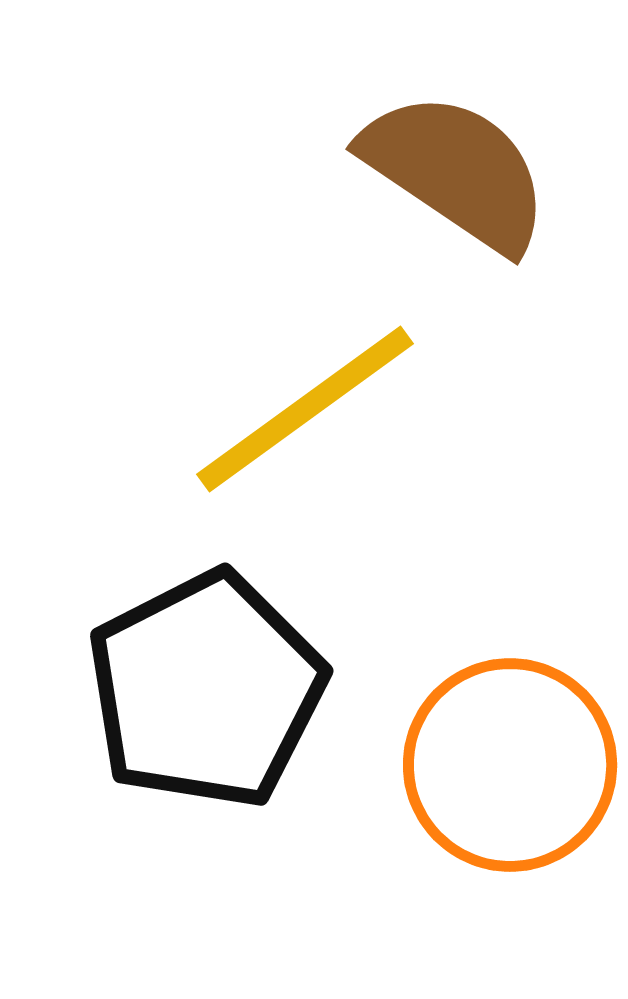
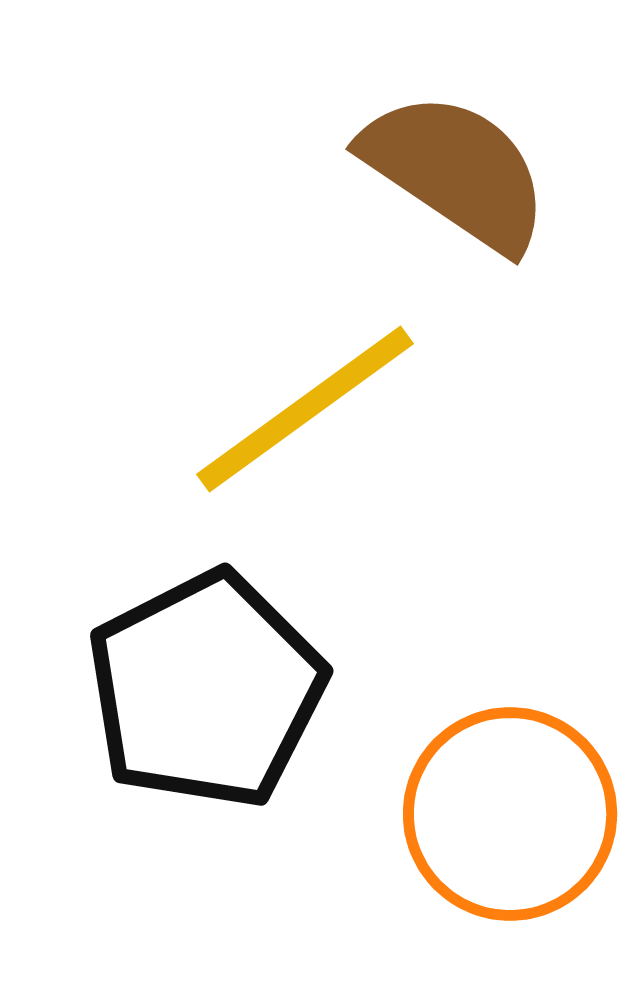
orange circle: moved 49 px down
